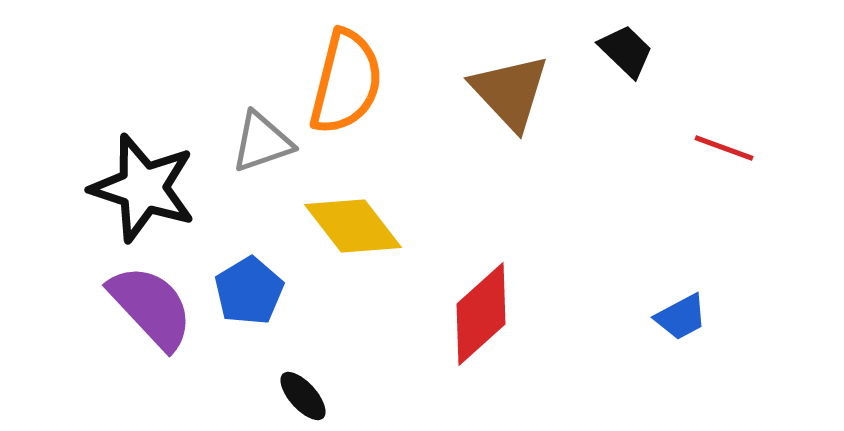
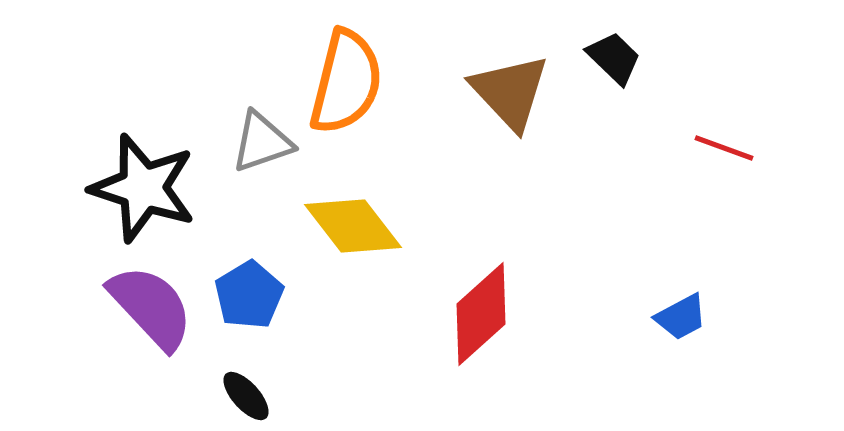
black trapezoid: moved 12 px left, 7 px down
blue pentagon: moved 4 px down
black ellipse: moved 57 px left
